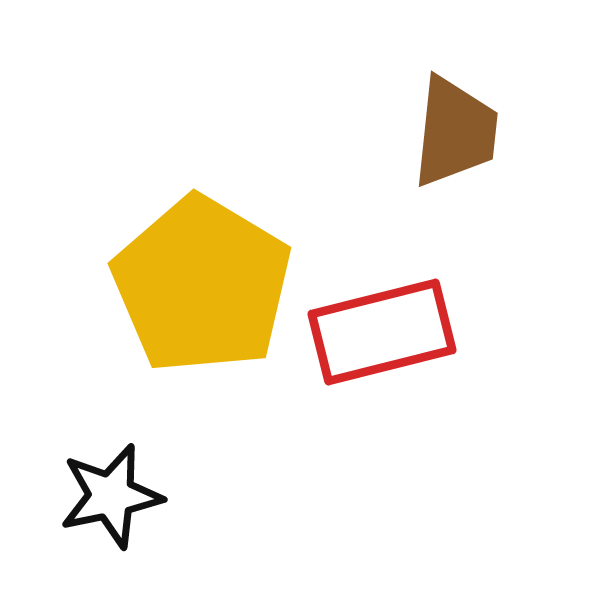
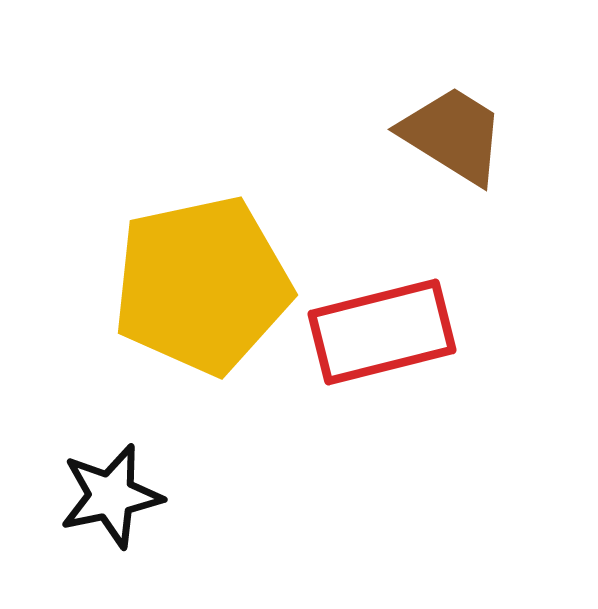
brown trapezoid: moved 2 px left, 3 px down; rotated 64 degrees counterclockwise
yellow pentagon: rotated 29 degrees clockwise
